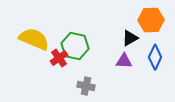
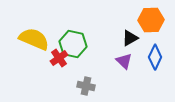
green hexagon: moved 2 px left, 2 px up
purple triangle: rotated 42 degrees clockwise
